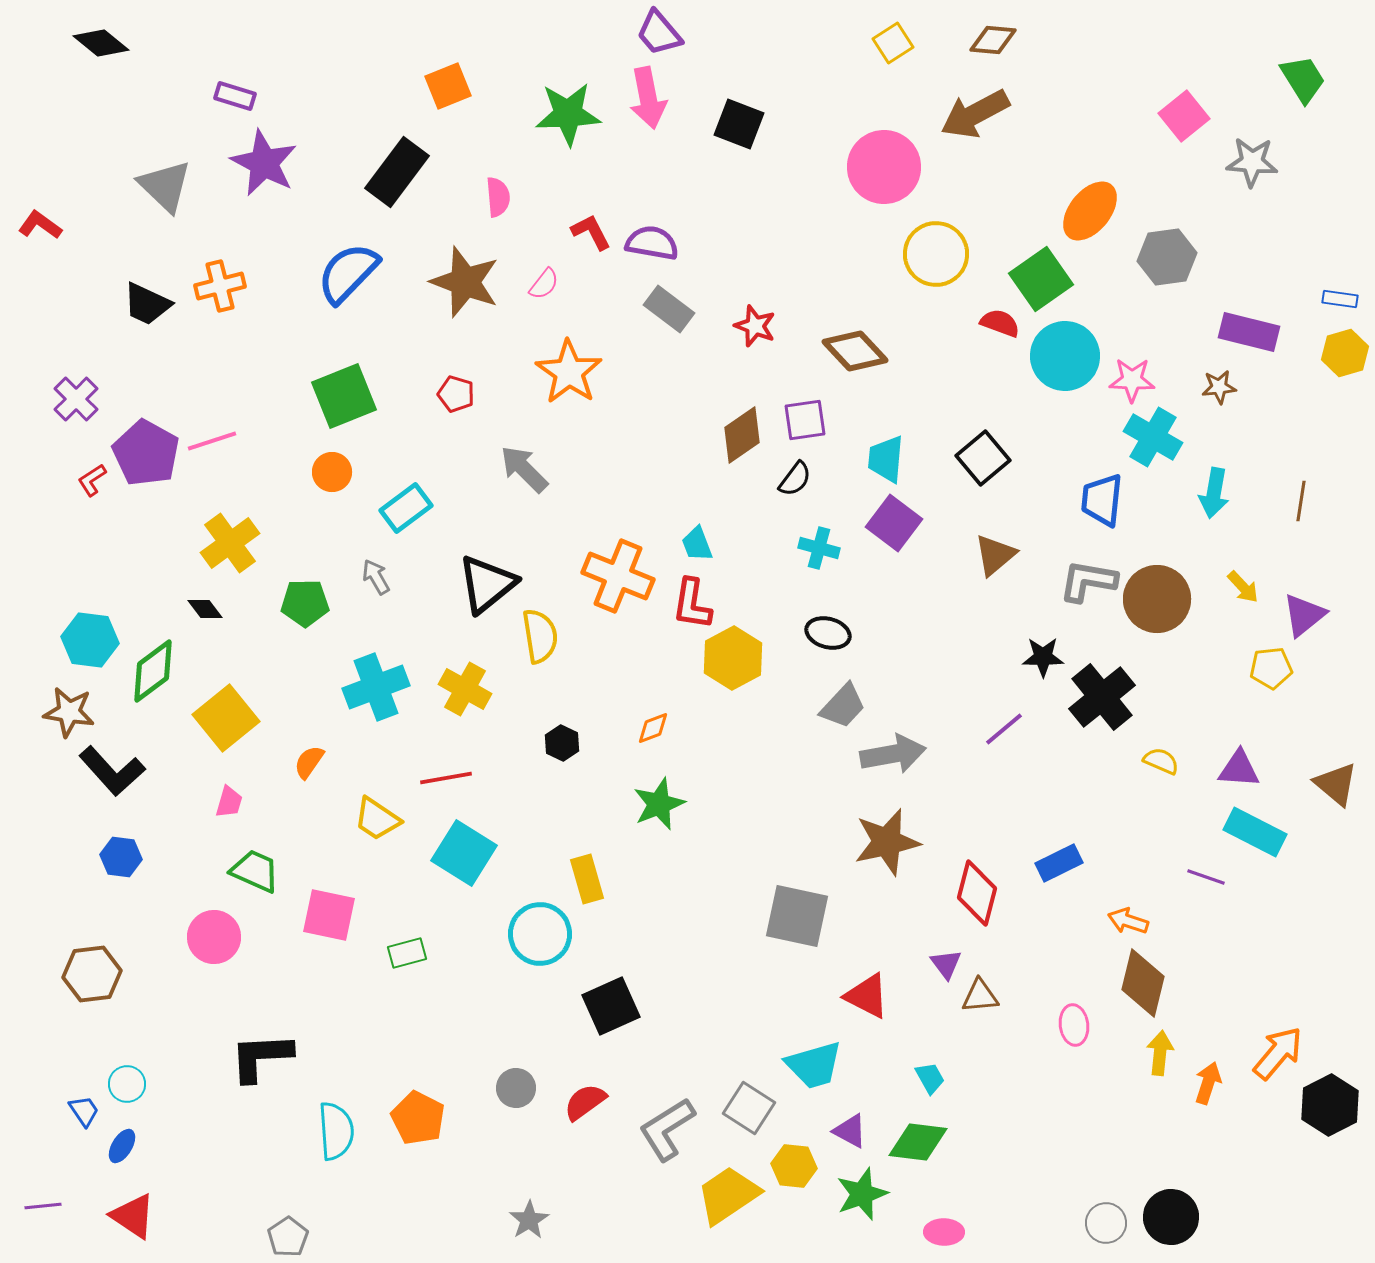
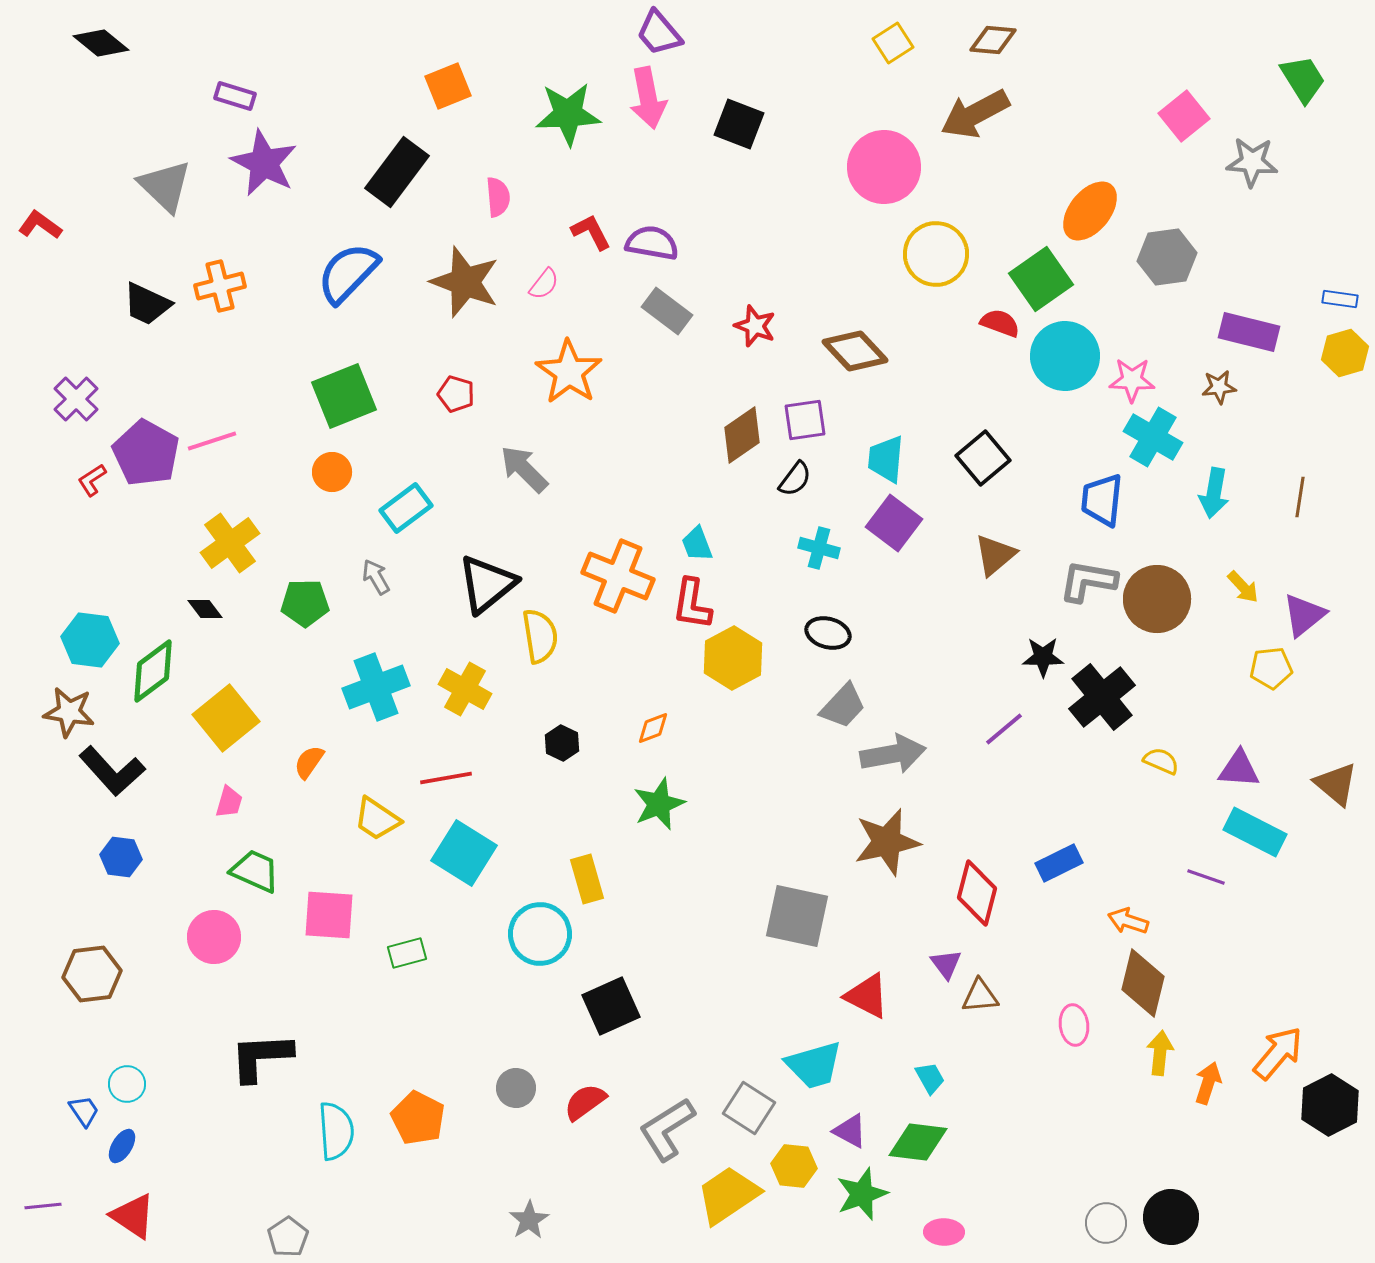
gray rectangle at (669, 309): moved 2 px left, 2 px down
brown line at (1301, 501): moved 1 px left, 4 px up
pink square at (329, 915): rotated 8 degrees counterclockwise
